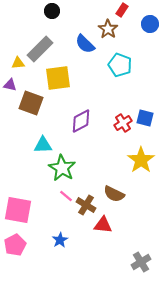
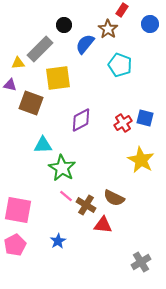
black circle: moved 12 px right, 14 px down
blue semicircle: rotated 85 degrees clockwise
purple diamond: moved 1 px up
yellow star: rotated 8 degrees counterclockwise
brown semicircle: moved 4 px down
blue star: moved 2 px left, 1 px down
